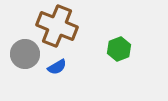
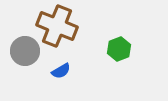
gray circle: moved 3 px up
blue semicircle: moved 4 px right, 4 px down
